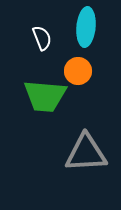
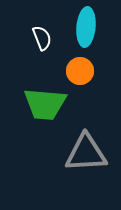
orange circle: moved 2 px right
green trapezoid: moved 8 px down
